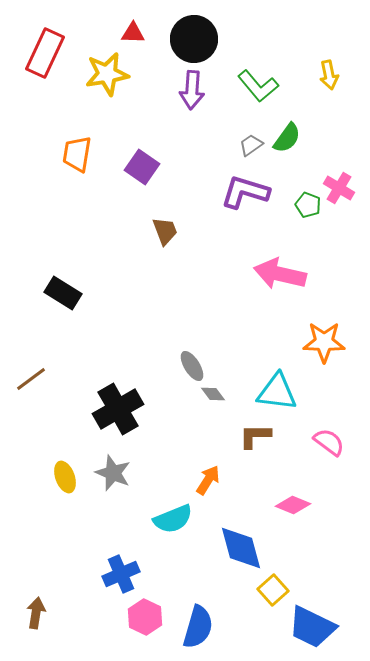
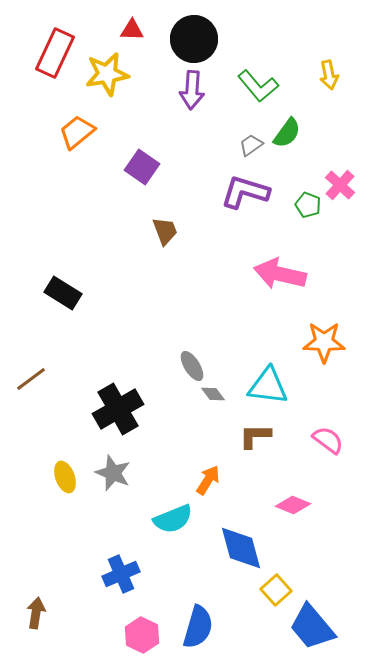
red triangle: moved 1 px left, 3 px up
red rectangle: moved 10 px right
green semicircle: moved 5 px up
orange trapezoid: moved 22 px up; rotated 42 degrees clockwise
pink cross: moved 1 px right, 3 px up; rotated 12 degrees clockwise
cyan triangle: moved 9 px left, 6 px up
pink semicircle: moved 1 px left, 2 px up
yellow square: moved 3 px right
pink hexagon: moved 3 px left, 18 px down
blue trapezoid: rotated 24 degrees clockwise
